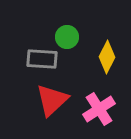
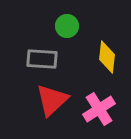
green circle: moved 11 px up
yellow diamond: rotated 20 degrees counterclockwise
